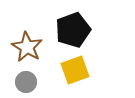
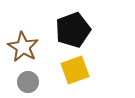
brown star: moved 4 px left
gray circle: moved 2 px right
